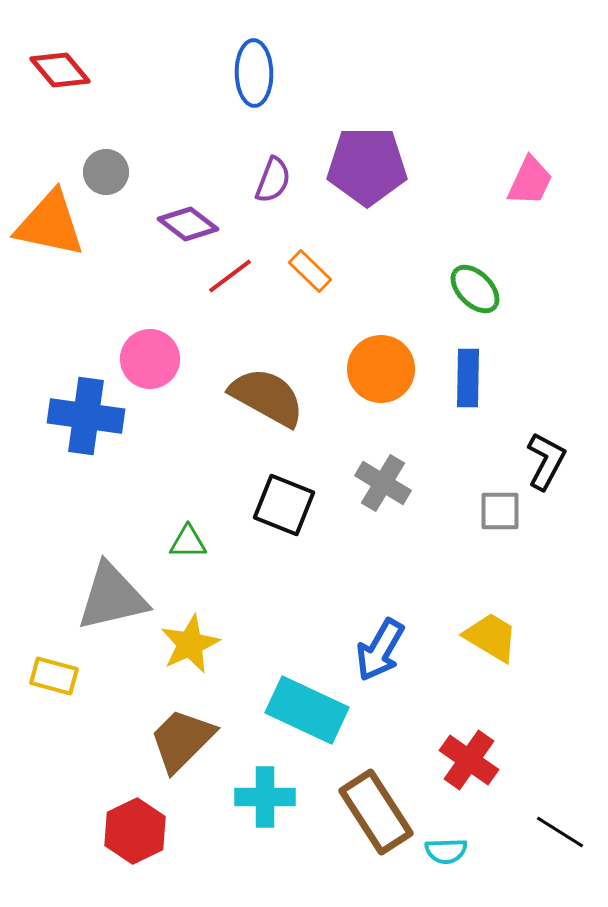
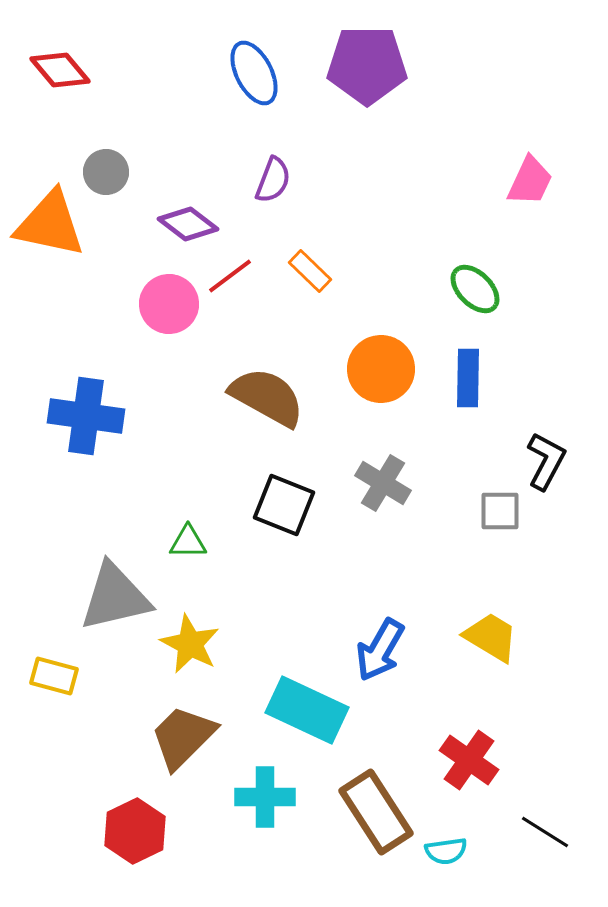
blue ellipse: rotated 26 degrees counterclockwise
purple pentagon: moved 101 px up
pink circle: moved 19 px right, 55 px up
gray triangle: moved 3 px right
yellow star: rotated 20 degrees counterclockwise
brown trapezoid: moved 1 px right, 3 px up
black line: moved 15 px left
cyan semicircle: rotated 6 degrees counterclockwise
